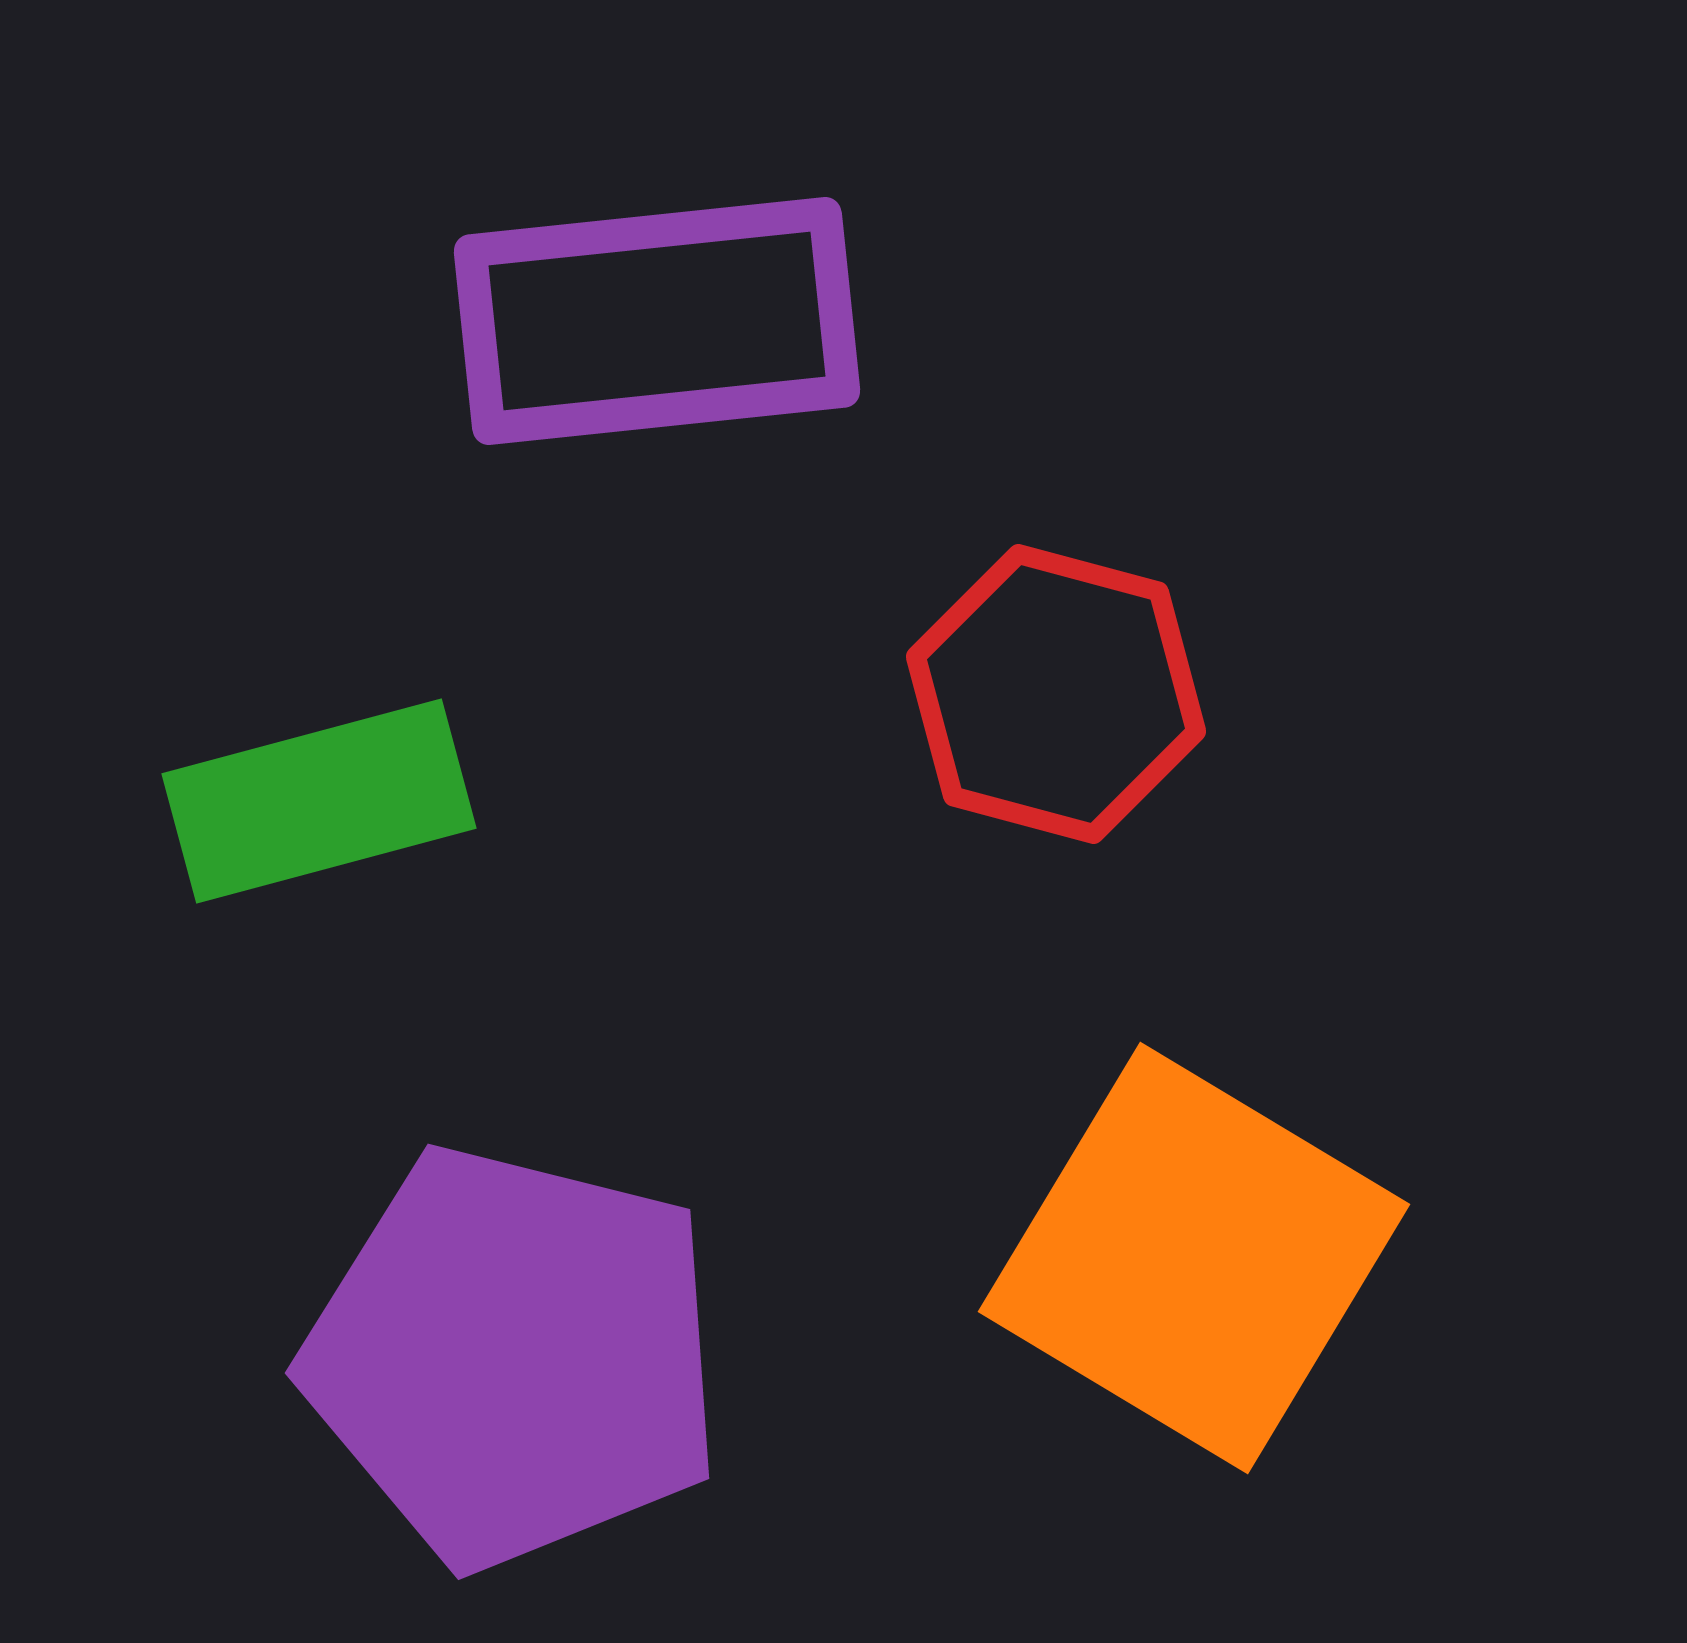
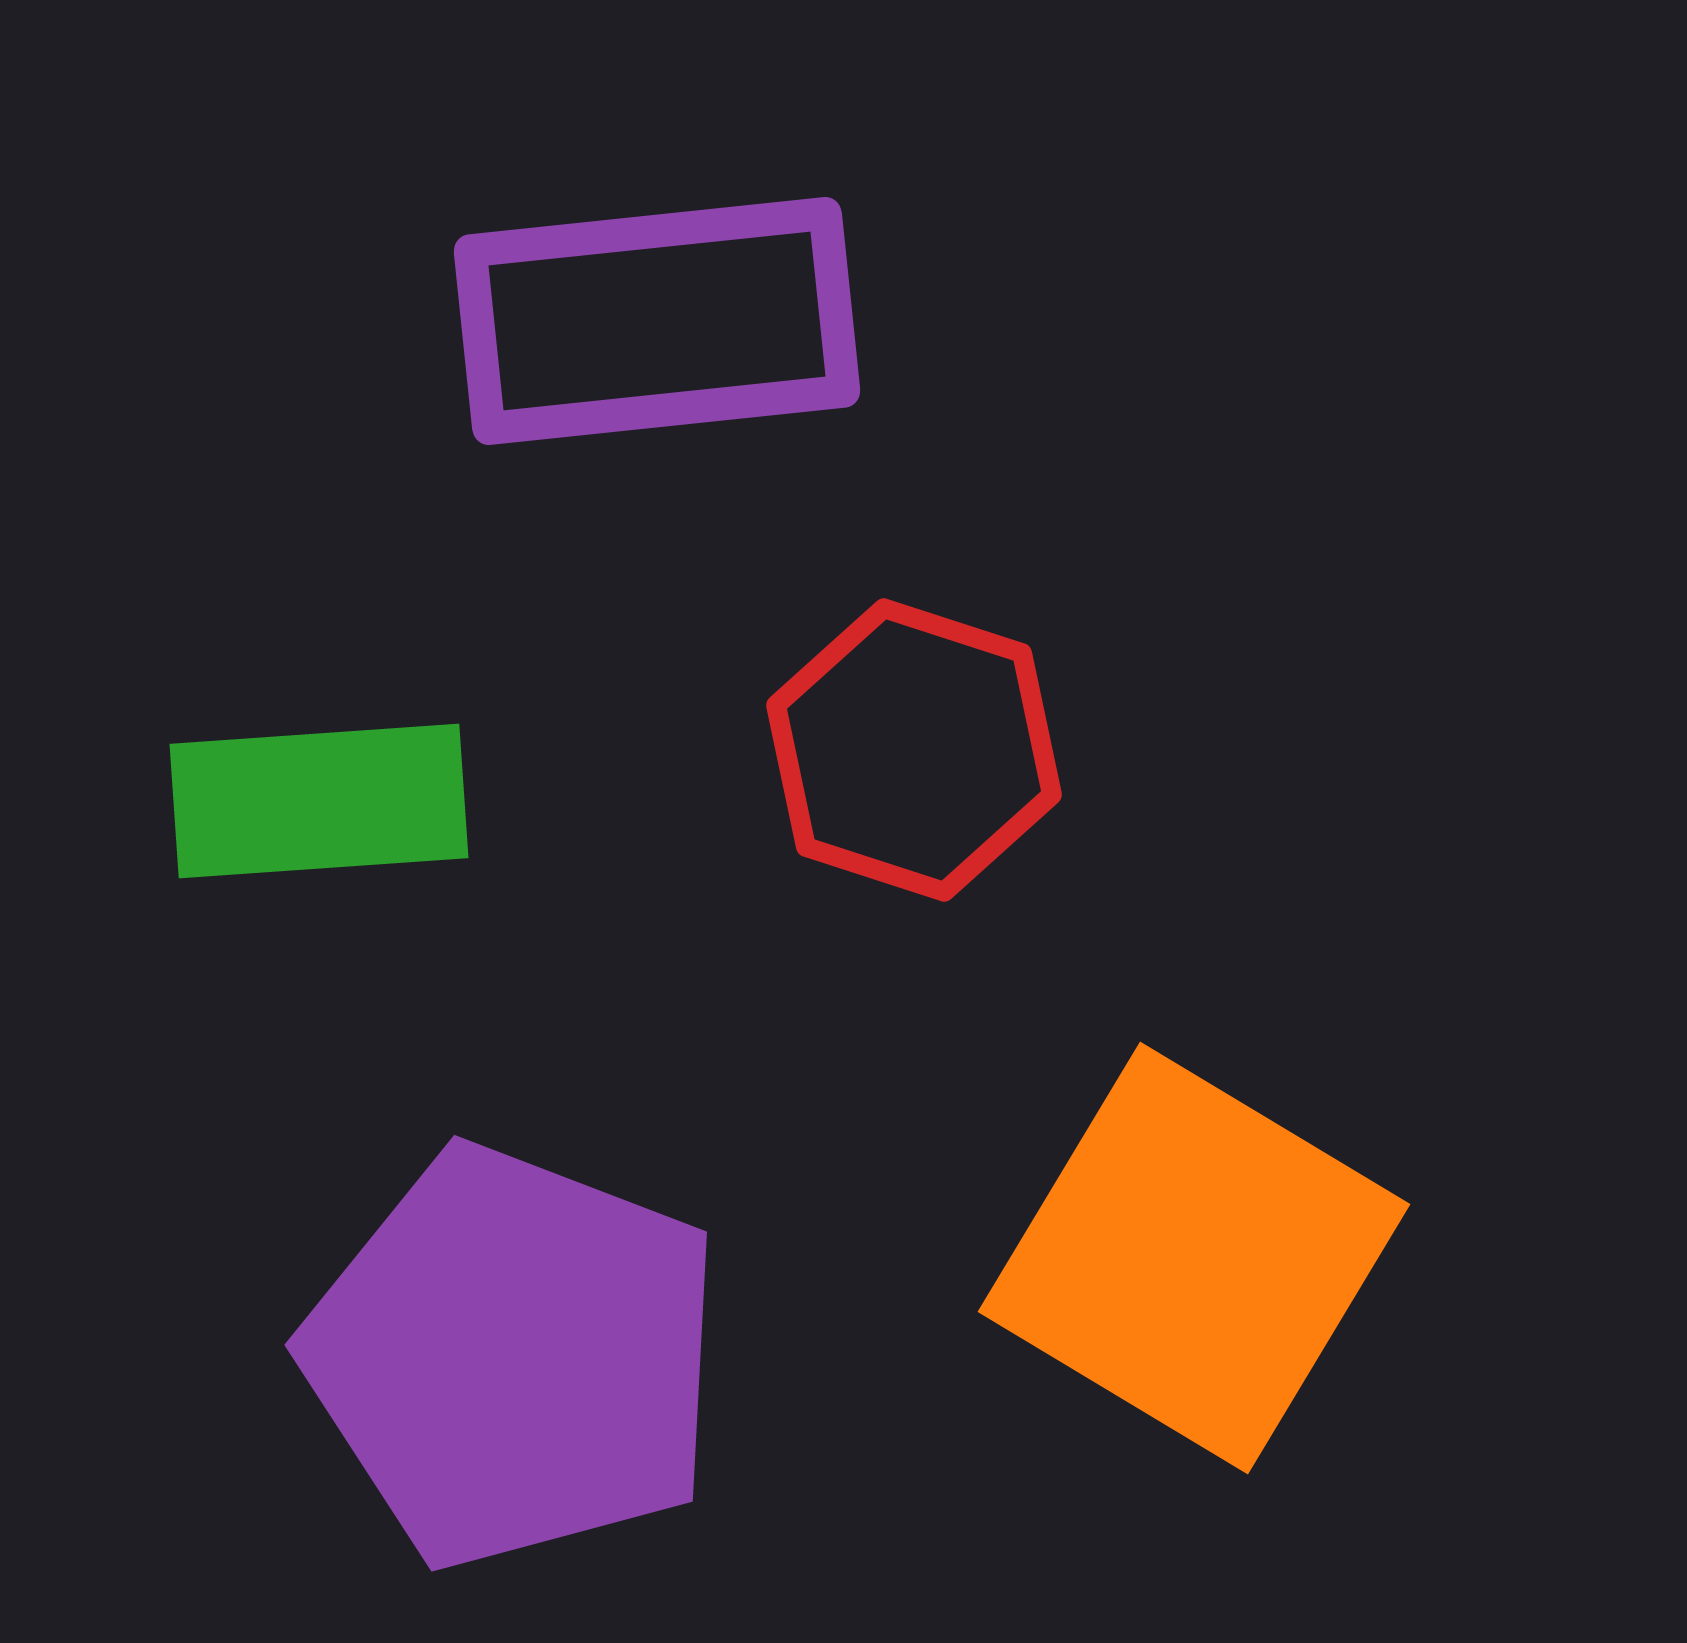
red hexagon: moved 142 px left, 56 px down; rotated 3 degrees clockwise
green rectangle: rotated 11 degrees clockwise
purple pentagon: rotated 7 degrees clockwise
